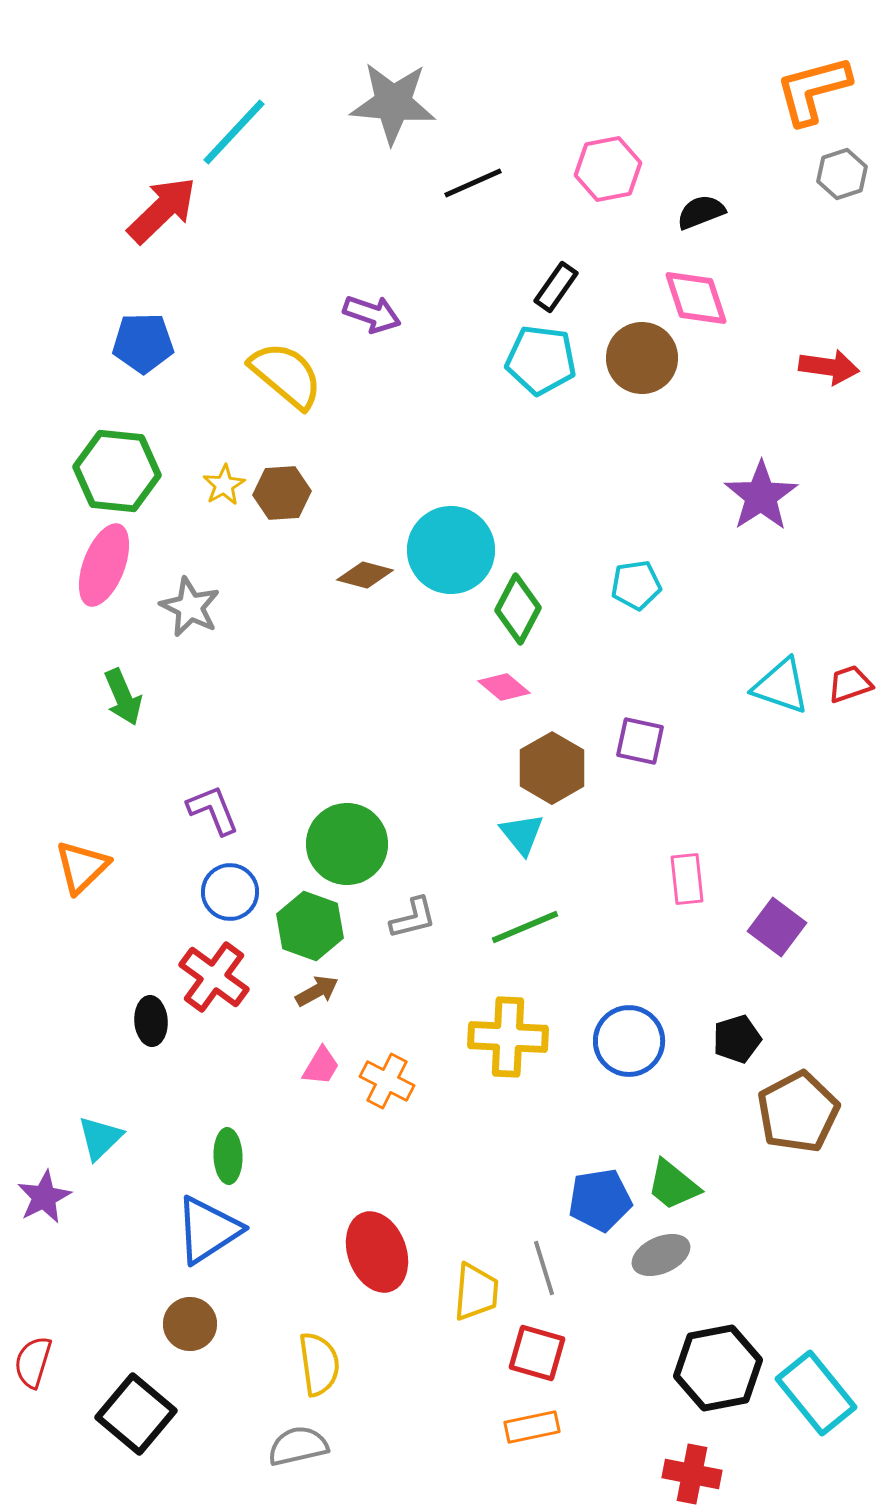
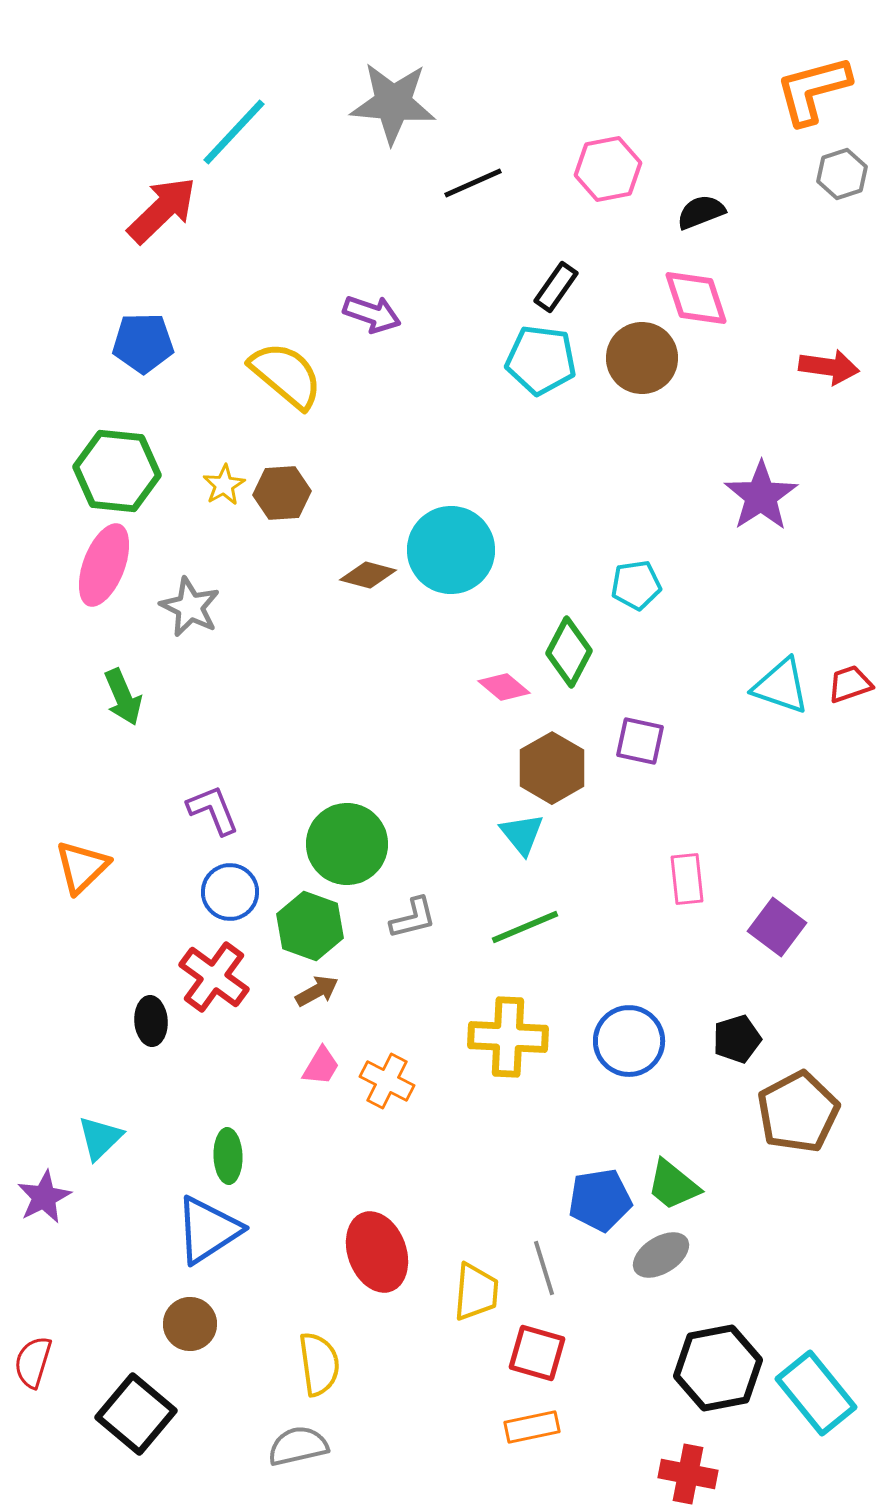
brown diamond at (365, 575): moved 3 px right
green diamond at (518, 609): moved 51 px right, 43 px down
gray ellipse at (661, 1255): rotated 8 degrees counterclockwise
red cross at (692, 1474): moved 4 px left
